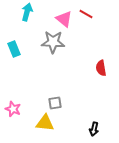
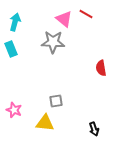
cyan arrow: moved 12 px left, 10 px down
cyan rectangle: moved 3 px left
gray square: moved 1 px right, 2 px up
pink star: moved 1 px right, 1 px down
black arrow: rotated 32 degrees counterclockwise
